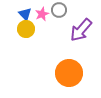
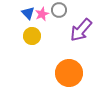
blue triangle: moved 3 px right, 1 px up
yellow circle: moved 6 px right, 7 px down
